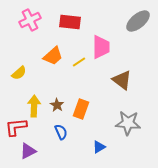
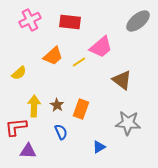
pink trapezoid: rotated 50 degrees clockwise
purple triangle: rotated 30 degrees clockwise
